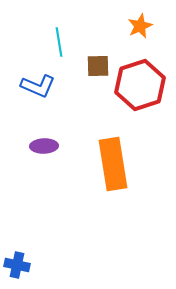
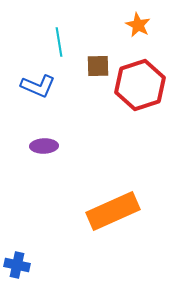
orange star: moved 2 px left, 1 px up; rotated 20 degrees counterclockwise
orange rectangle: moved 47 px down; rotated 75 degrees clockwise
